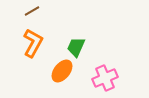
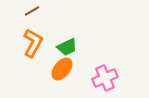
green trapezoid: moved 9 px left; rotated 140 degrees counterclockwise
orange ellipse: moved 2 px up
